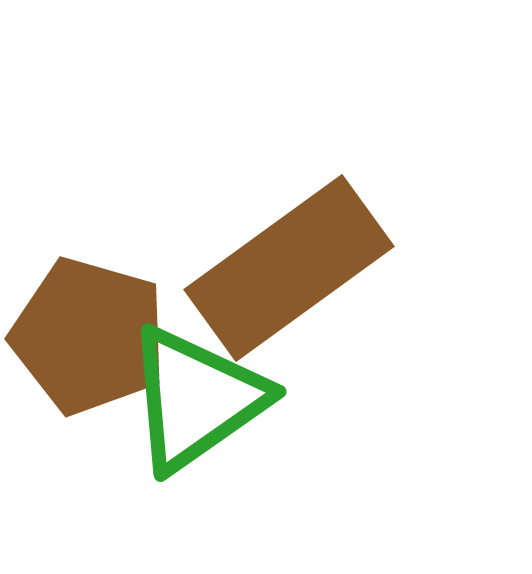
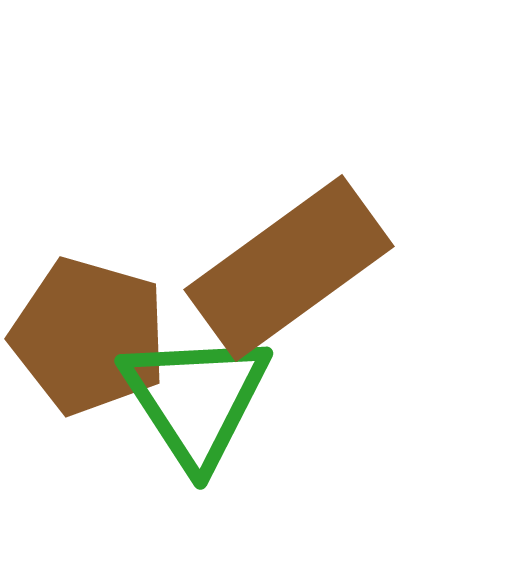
green triangle: rotated 28 degrees counterclockwise
